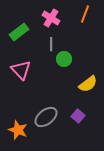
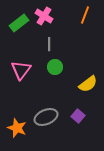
orange line: moved 1 px down
pink cross: moved 7 px left, 2 px up
green rectangle: moved 9 px up
gray line: moved 2 px left
green circle: moved 9 px left, 8 px down
pink triangle: rotated 20 degrees clockwise
gray ellipse: rotated 15 degrees clockwise
orange star: moved 1 px left, 2 px up
